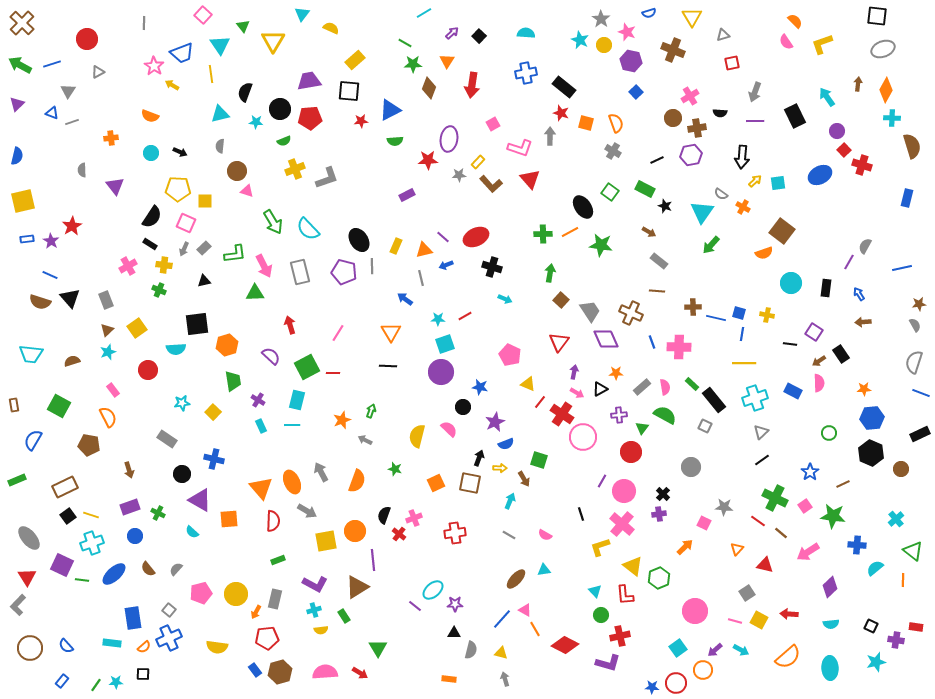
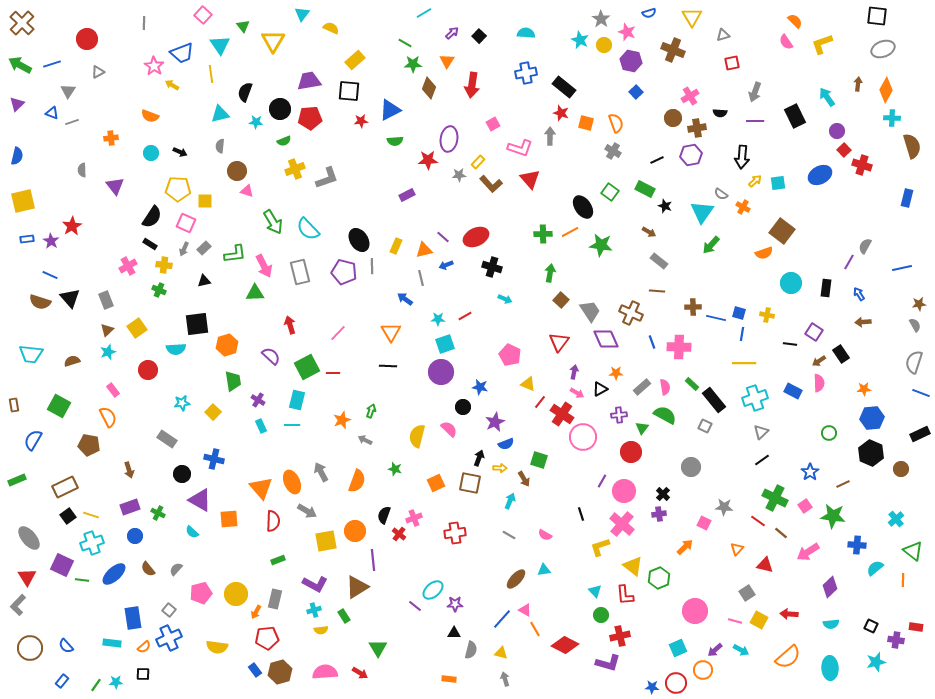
pink line at (338, 333): rotated 12 degrees clockwise
cyan square at (678, 648): rotated 12 degrees clockwise
